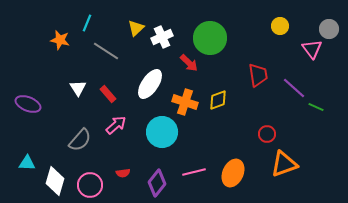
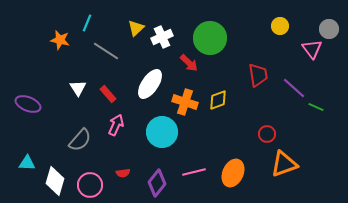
pink arrow: rotated 25 degrees counterclockwise
